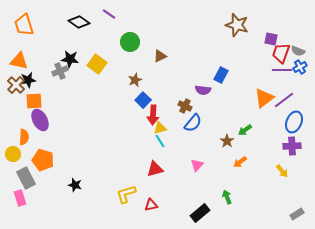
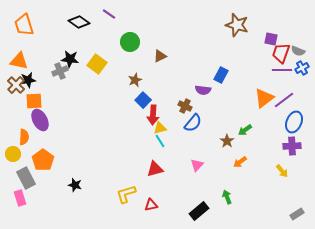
blue cross at (300, 67): moved 2 px right, 1 px down
orange pentagon at (43, 160): rotated 20 degrees clockwise
black rectangle at (200, 213): moved 1 px left, 2 px up
